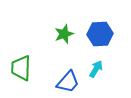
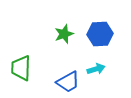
cyan arrow: rotated 42 degrees clockwise
blue trapezoid: rotated 20 degrees clockwise
